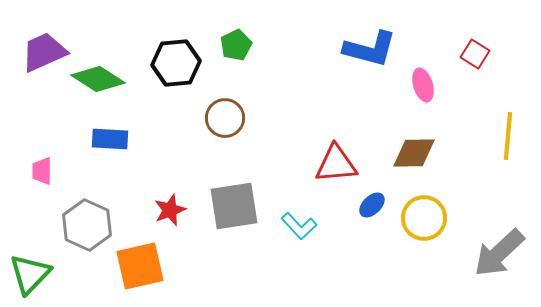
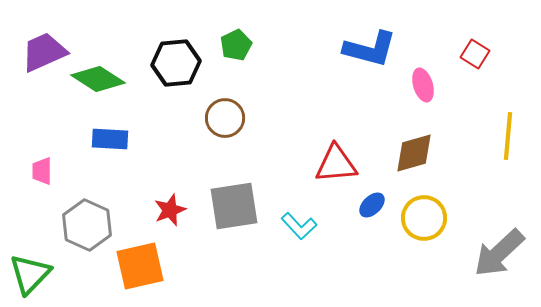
brown diamond: rotated 15 degrees counterclockwise
